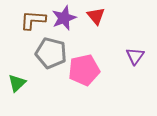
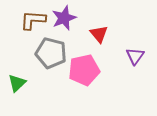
red triangle: moved 3 px right, 18 px down
